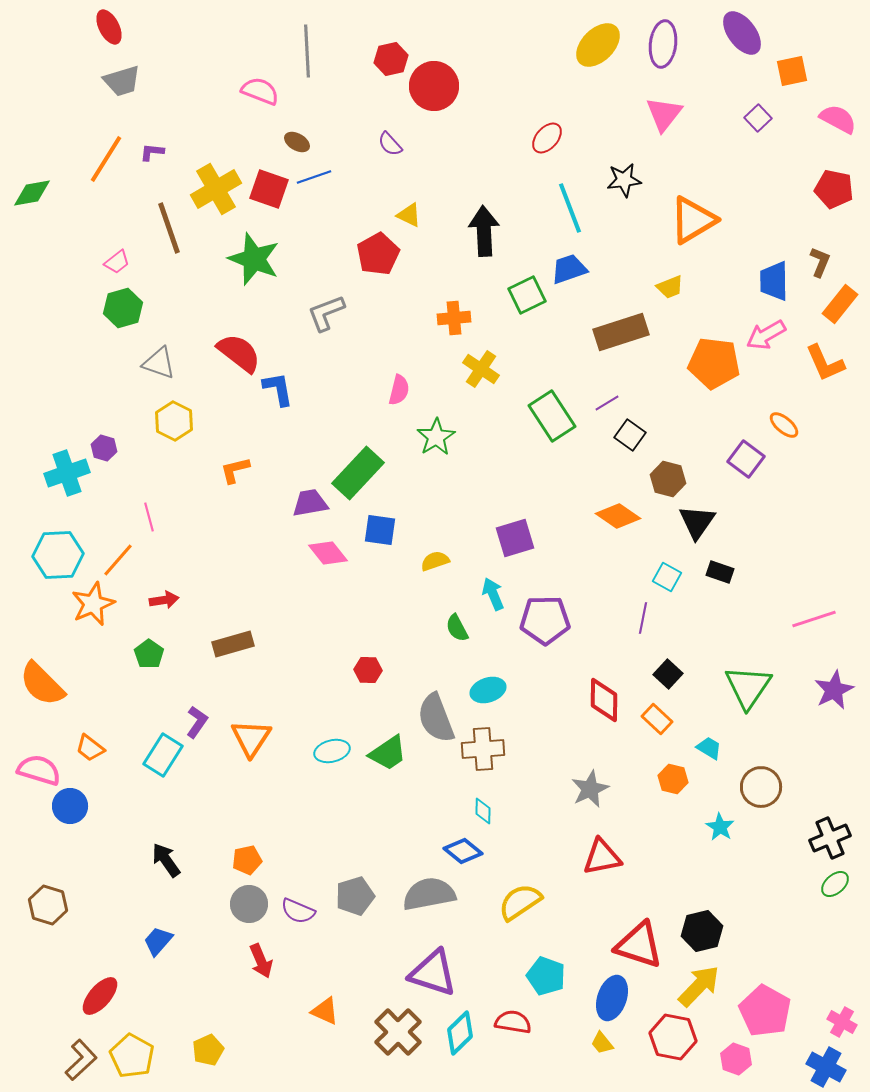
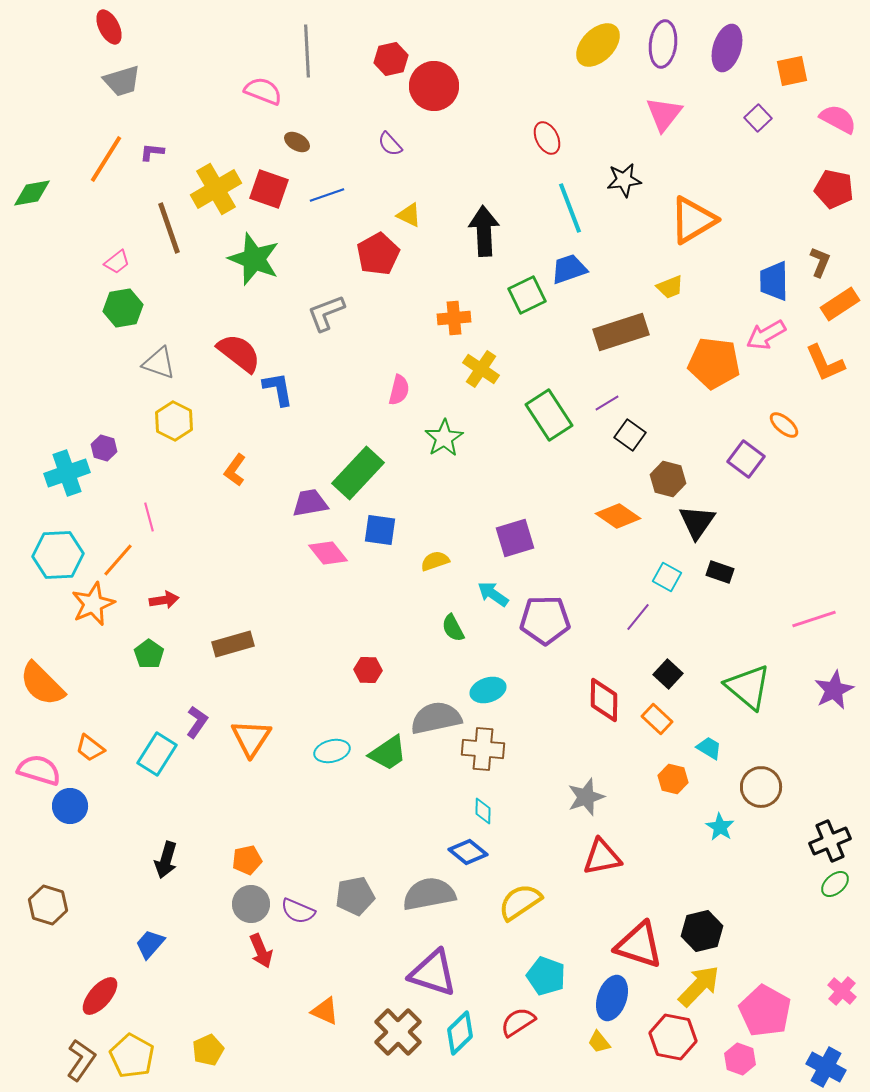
purple ellipse at (742, 33): moved 15 px left, 15 px down; rotated 54 degrees clockwise
pink semicircle at (260, 91): moved 3 px right
red ellipse at (547, 138): rotated 68 degrees counterclockwise
blue line at (314, 177): moved 13 px right, 18 px down
orange rectangle at (840, 304): rotated 18 degrees clockwise
green hexagon at (123, 308): rotated 6 degrees clockwise
green rectangle at (552, 416): moved 3 px left, 1 px up
green star at (436, 437): moved 8 px right, 1 px down
orange L-shape at (235, 470): rotated 40 degrees counterclockwise
cyan arrow at (493, 594): rotated 32 degrees counterclockwise
purple line at (643, 618): moved 5 px left, 1 px up; rotated 28 degrees clockwise
green semicircle at (457, 628): moved 4 px left
green triangle at (748, 687): rotated 24 degrees counterclockwise
gray semicircle at (436, 718): rotated 99 degrees clockwise
brown cross at (483, 749): rotated 9 degrees clockwise
cyan rectangle at (163, 755): moved 6 px left, 1 px up
gray star at (590, 789): moved 4 px left, 8 px down; rotated 6 degrees clockwise
black cross at (830, 838): moved 3 px down
blue diamond at (463, 851): moved 5 px right, 1 px down
black arrow at (166, 860): rotated 129 degrees counterclockwise
gray pentagon at (355, 896): rotated 6 degrees clockwise
gray circle at (249, 904): moved 2 px right
blue trapezoid at (158, 941): moved 8 px left, 3 px down
red arrow at (261, 961): moved 10 px up
red semicircle at (513, 1022): moved 5 px right; rotated 42 degrees counterclockwise
pink cross at (842, 1022): moved 31 px up; rotated 12 degrees clockwise
yellow trapezoid at (602, 1043): moved 3 px left, 1 px up
pink hexagon at (736, 1059): moved 4 px right
brown L-shape at (81, 1060): rotated 12 degrees counterclockwise
